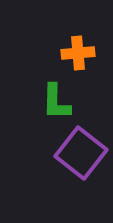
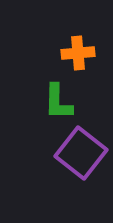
green L-shape: moved 2 px right
